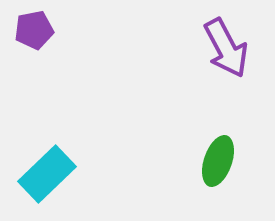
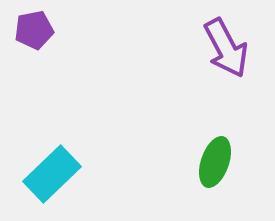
green ellipse: moved 3 px left, 1 px down
cyan rectangle: moved 5 px right
